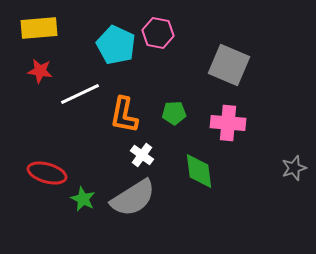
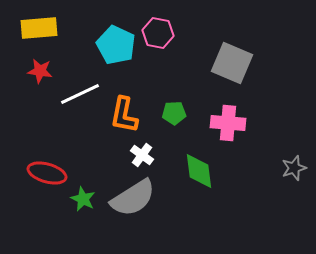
gray square: moved 3 px right, 2 px up
